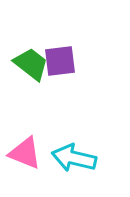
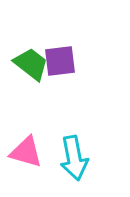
pink triangle: moved 1 px right, 1 px up; rotated 6 degrees counterclockwise
cyan arrow: rotated 114 degrees counterclockwise
